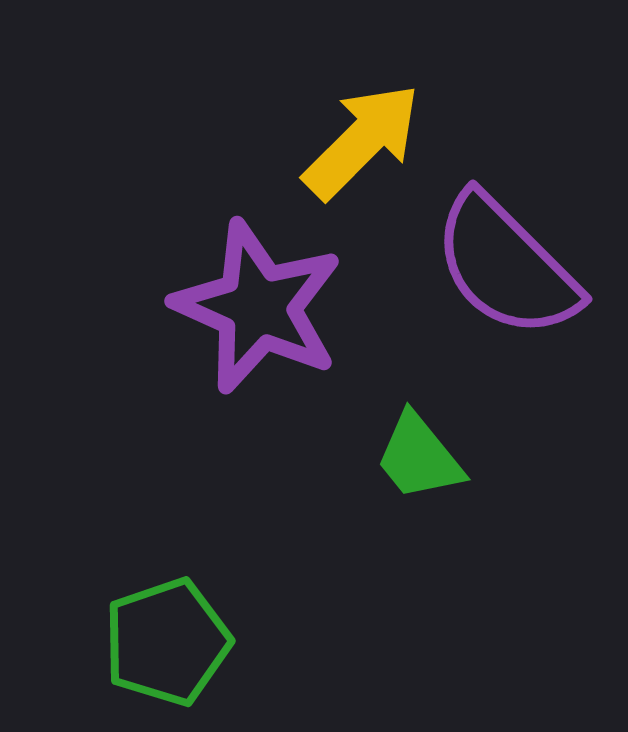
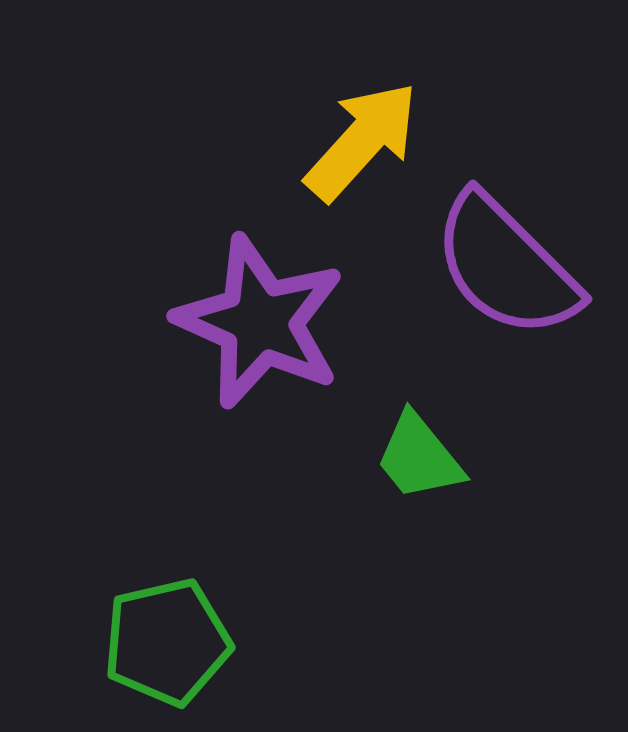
yellow arrow: rotated 3 degrees counterclockwise
purple star: moved 2 px right, 15 px down
green pentagon: rotated 6 degrees clockwise
